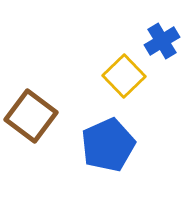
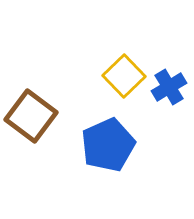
blue cross: moved 7 px right, 46 px down
